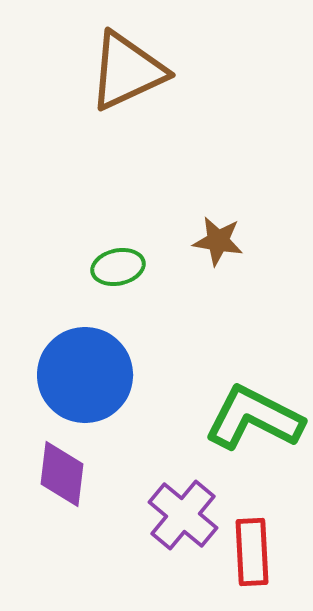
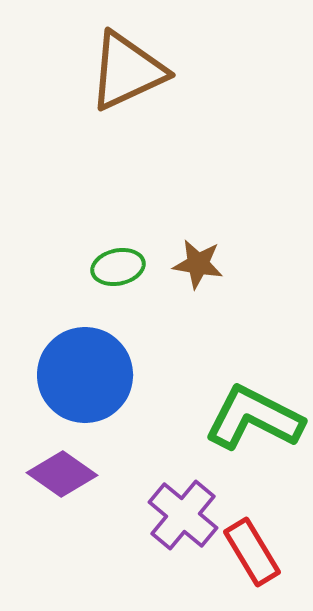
brown star: moved 20 px left, 23 px down
purple diamond: rotated 62 degrees counterclockwise
red rectangle: rotated 28 degrees counterclockwise
